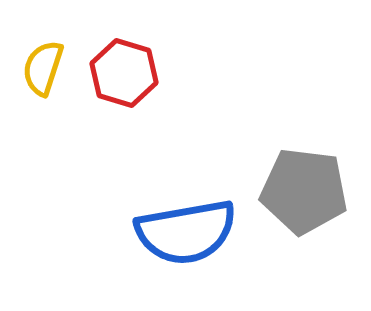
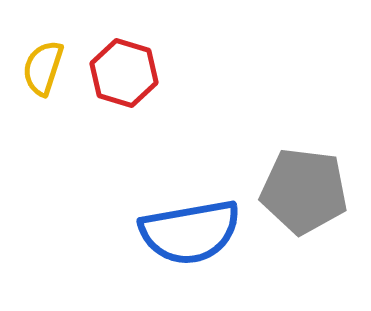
blue semicircle: moved 4 px right
